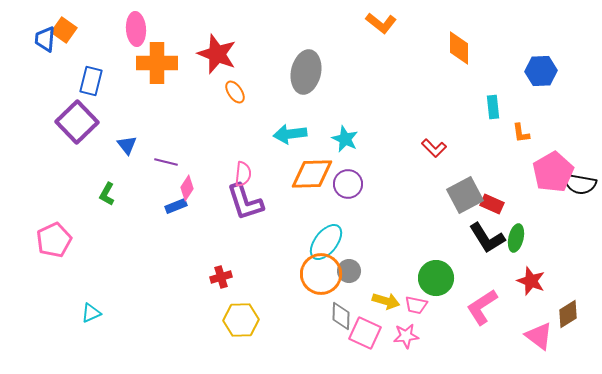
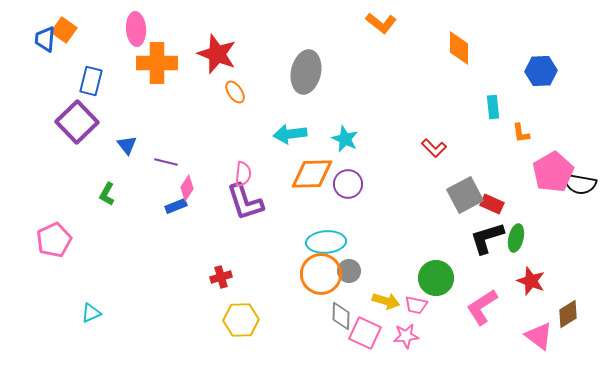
black L-shape at (487, 238): rotated 105 degrees clockwise
cyan ellipse at (326, 242): rotated 48 degrees clockwise
